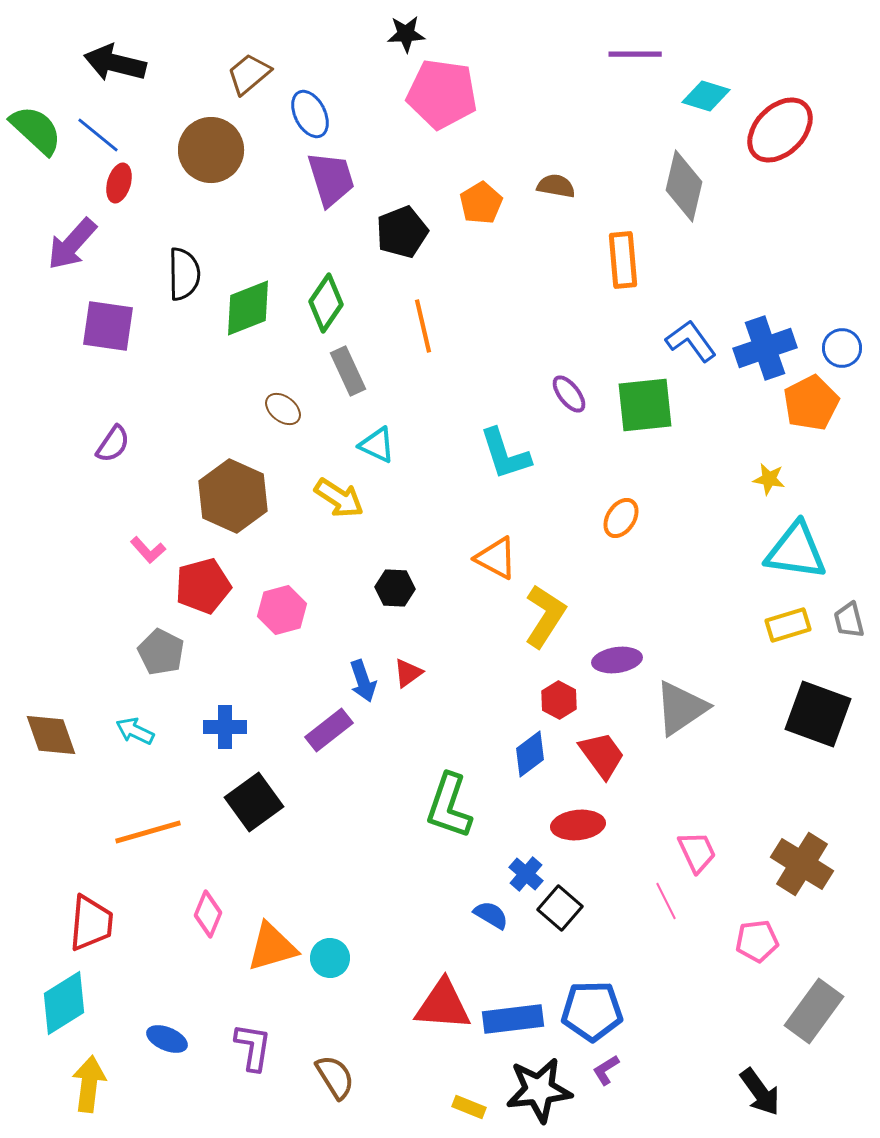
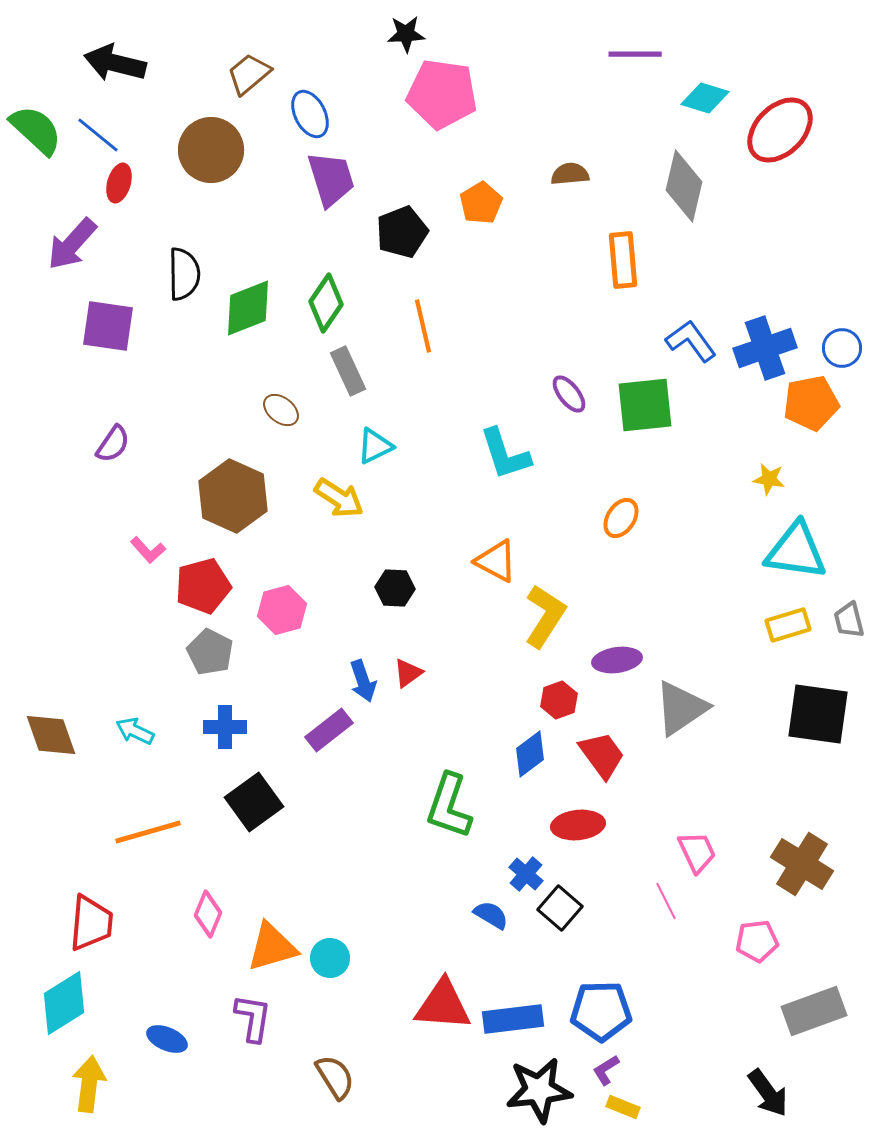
cyan diamond at (706, 96): moved 1 px left, 2 px down
brown semicircle at (556, 186): moved 14 px right, 12 px up; rotated 15 degrees counterclockwise
orange pentagon at (811, 403): rotated 16 degrees clockwise
brown ellipse at (283, 409): moved 2 px left, 1 px down
cyan triangle at (377, 445): moved 2 px left, 1 px down; rotated 51 degrees counterclockwise
orange triangle at (496, 558): moved 3 px down
gray pentagon at (161, 652): moved 49 px right
red hexagon at (559, 700): rotated 12 degrees clockwise
black square at (818, 714): rotated 12 degrees counterclockwise
blue pentagon at (592, 1011): moved 9 px right
gray rectangle at (814, 1011): rotated 34 degrees clockwise
purple L-shape at (253, 1047): moved 29 px up
black arrow at (760, 1092): moved 8 px right, 1 px down
yellow rectangle at (469, 1107): moved 154 px right
